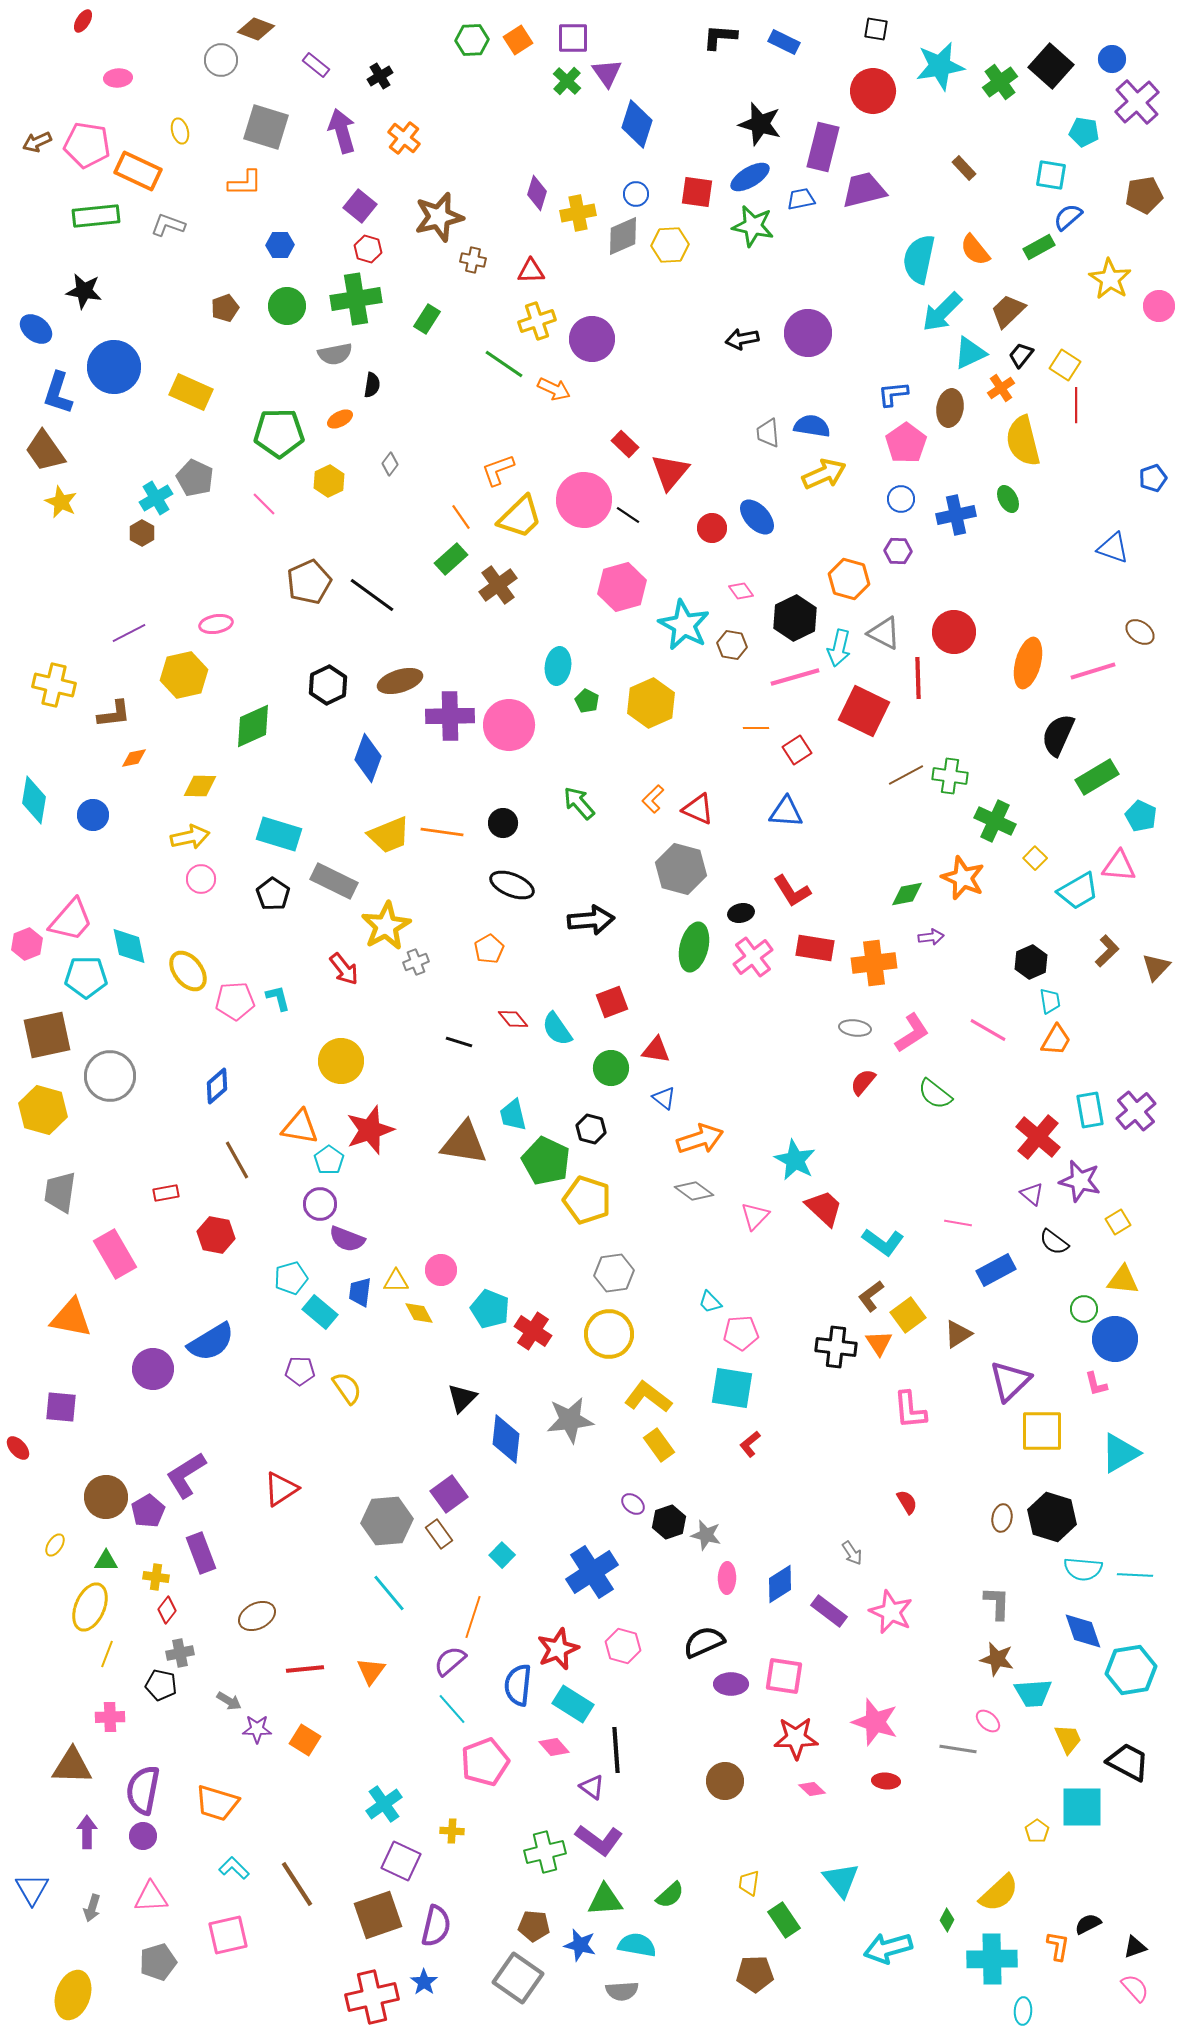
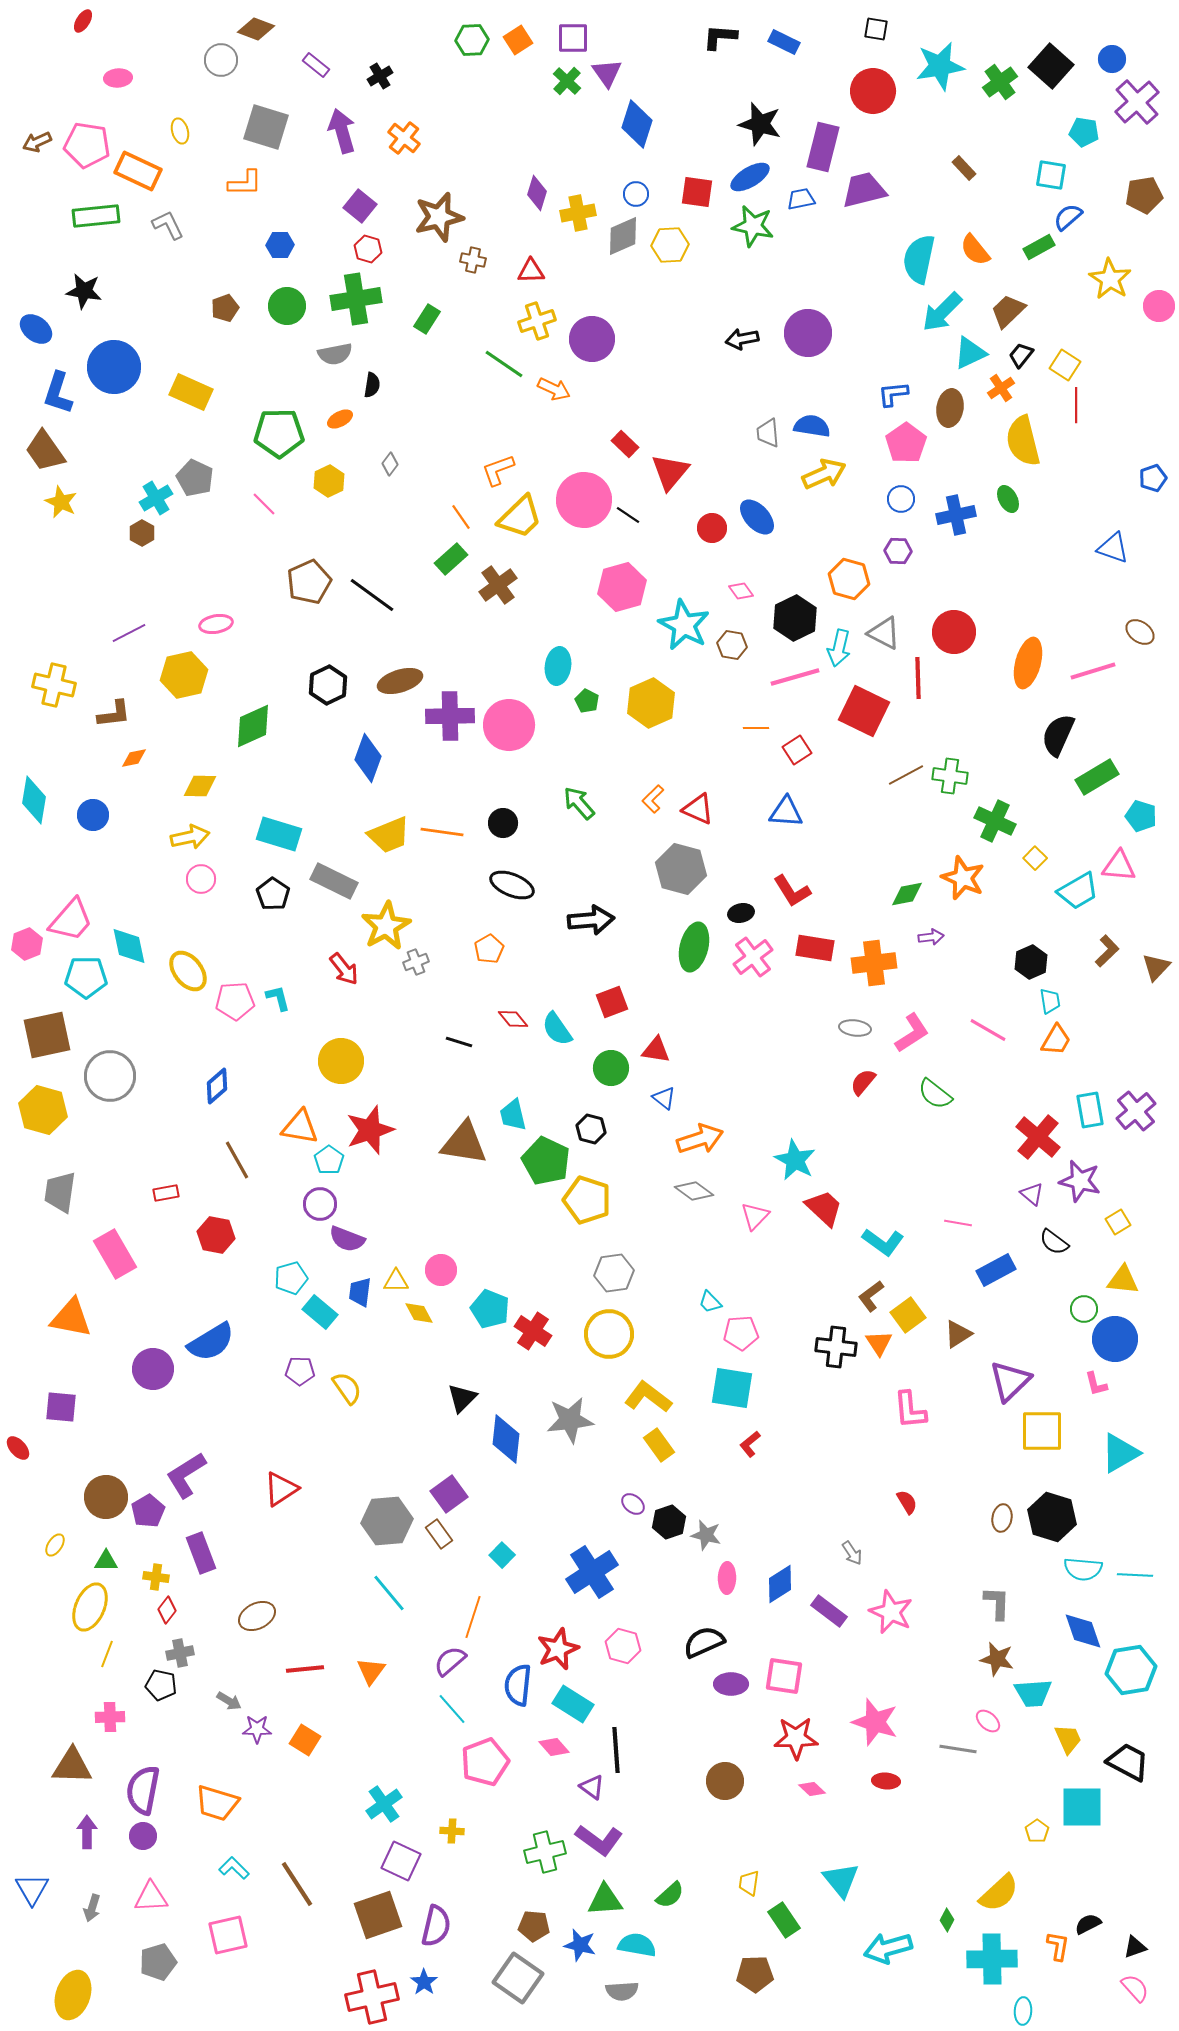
gray L-shape at (168, 225): rotated 44 degrees clockwise
cyan pentagon at (1141, 816): rotated 8 degrees counterclockwise
